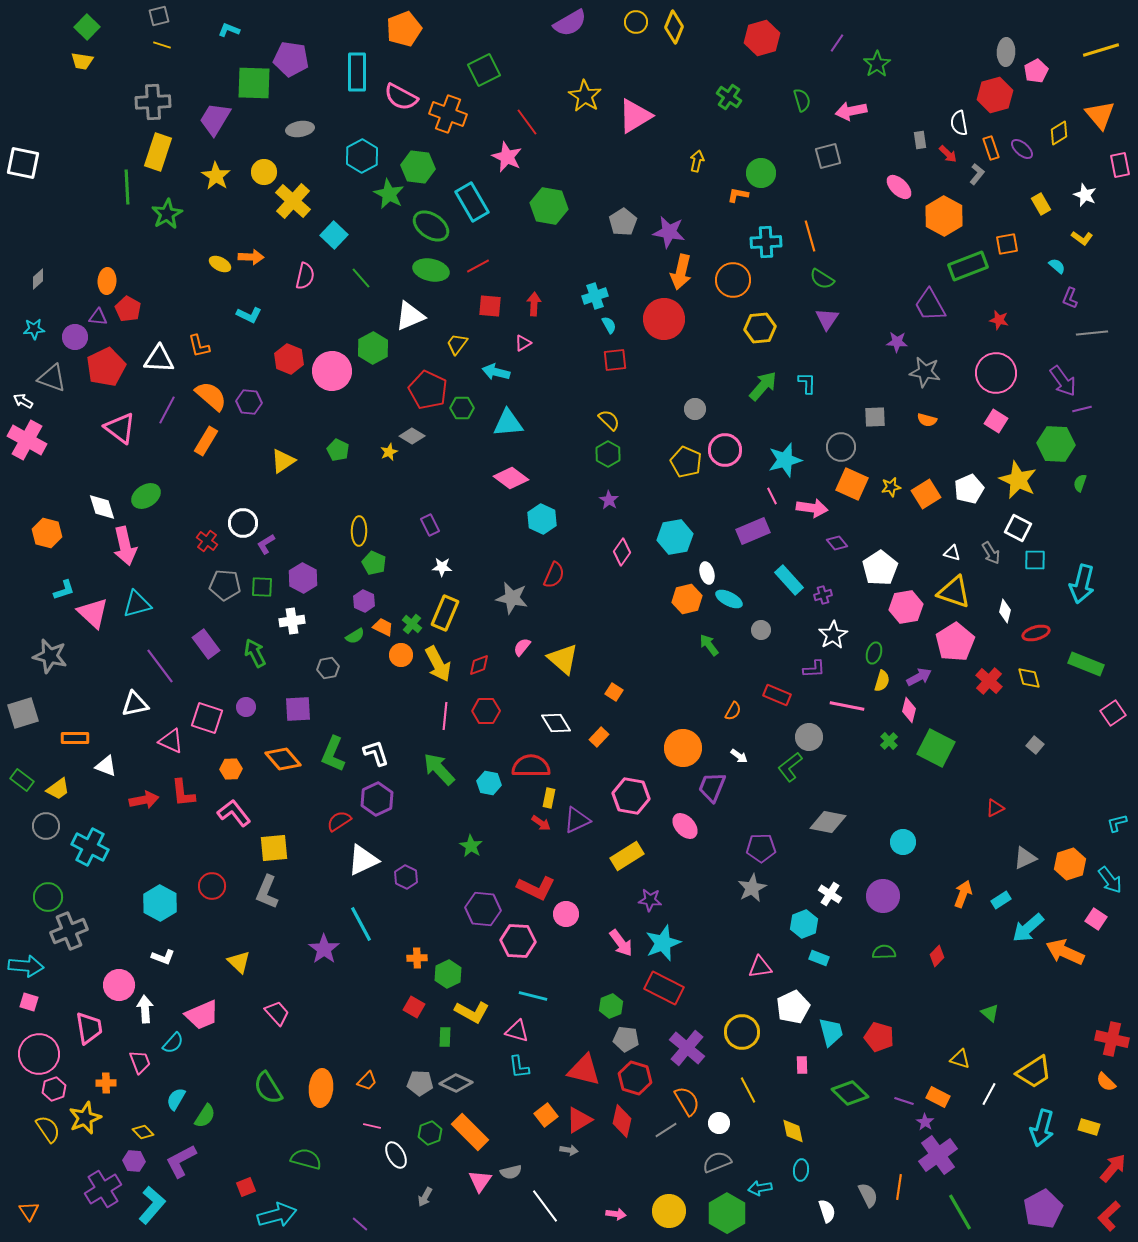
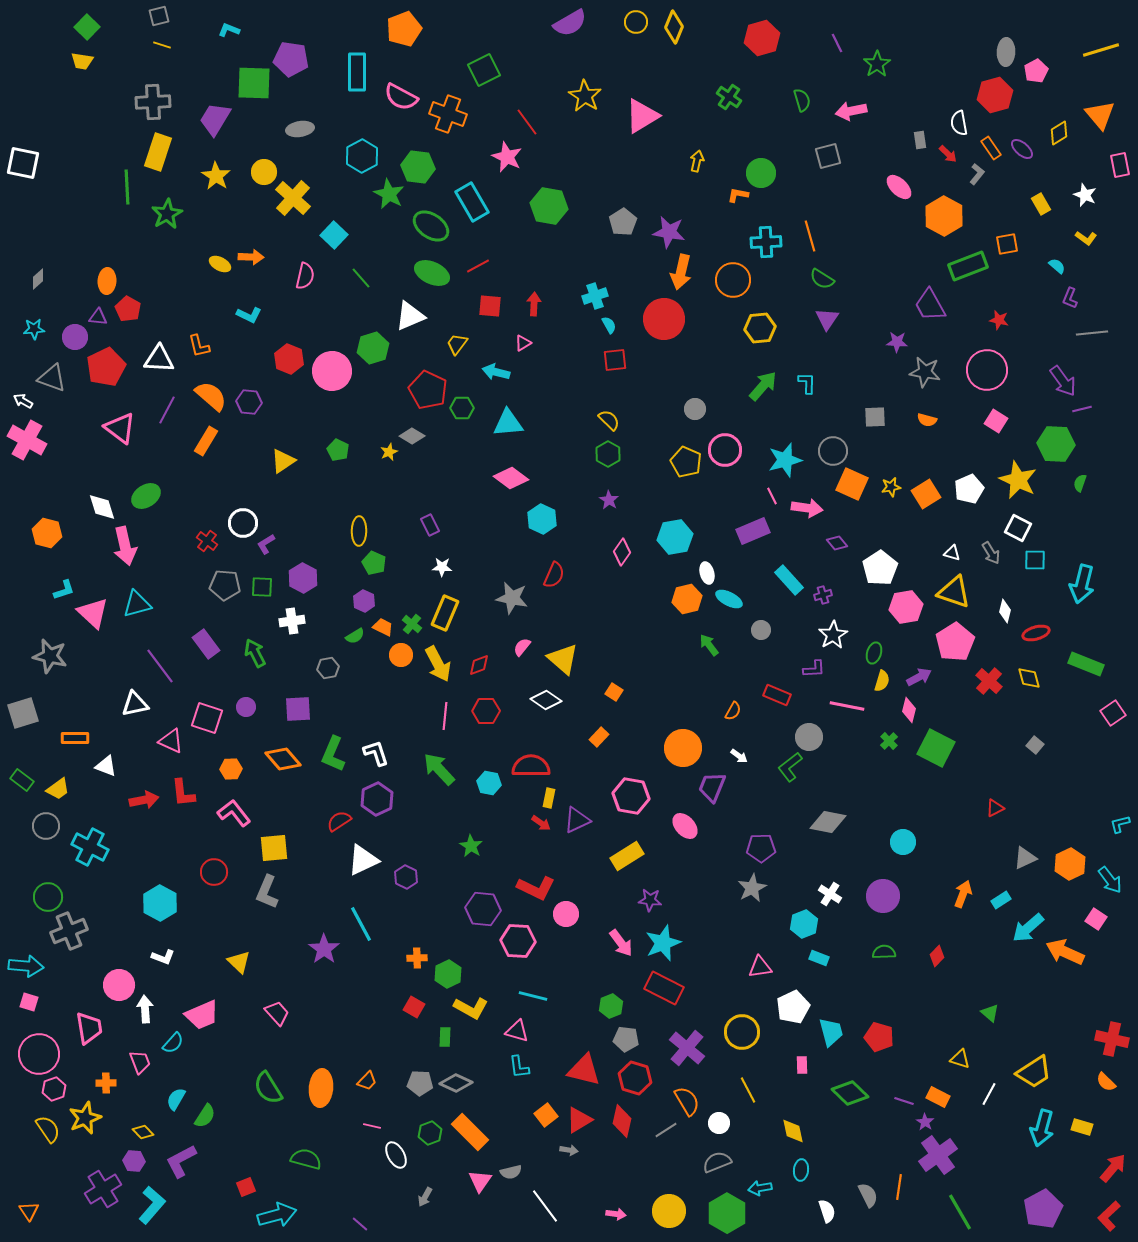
purple line at (837, 43): rotated 60 degrees counterclockwise
pink triangle at (635, 116): moved 7 px right
orange rectangle at (991, 148): rotated 15 degrees counterclockwise
yellow cross at (293, 201): moved 3 px up
yellow L-shape at (1082, 238): moved 4 px right
green ellipse at (431, 270): moved 1 px right, 3 px down; rotated 12 degrees clockwise
green hexagon at (373, 348): rotated 12 degrees clockwise
pink circle at (996, 373): moved 9 px left, 3 px up
gray circle at (841, 447): moved 8 px left, 4 px down
pink arrow at (812, 508): moved 5 px left
white diamond at (556, 723): moved 10 px left, 23 px up; rotated 24 degrees counterclockwise
cyan L-shape at (1117, 823): moved 3 px right, 1 px down
orange hexagon at (1070, 864): rotated 8 degrees counterclockwise
red circle at (212, 886): moved 2 px right, 14 px up
yellow L-shape at (472, 1012): moved 1 px left, 4 px up
yellow rectangle at (1089, 1127): moved 7 px left
